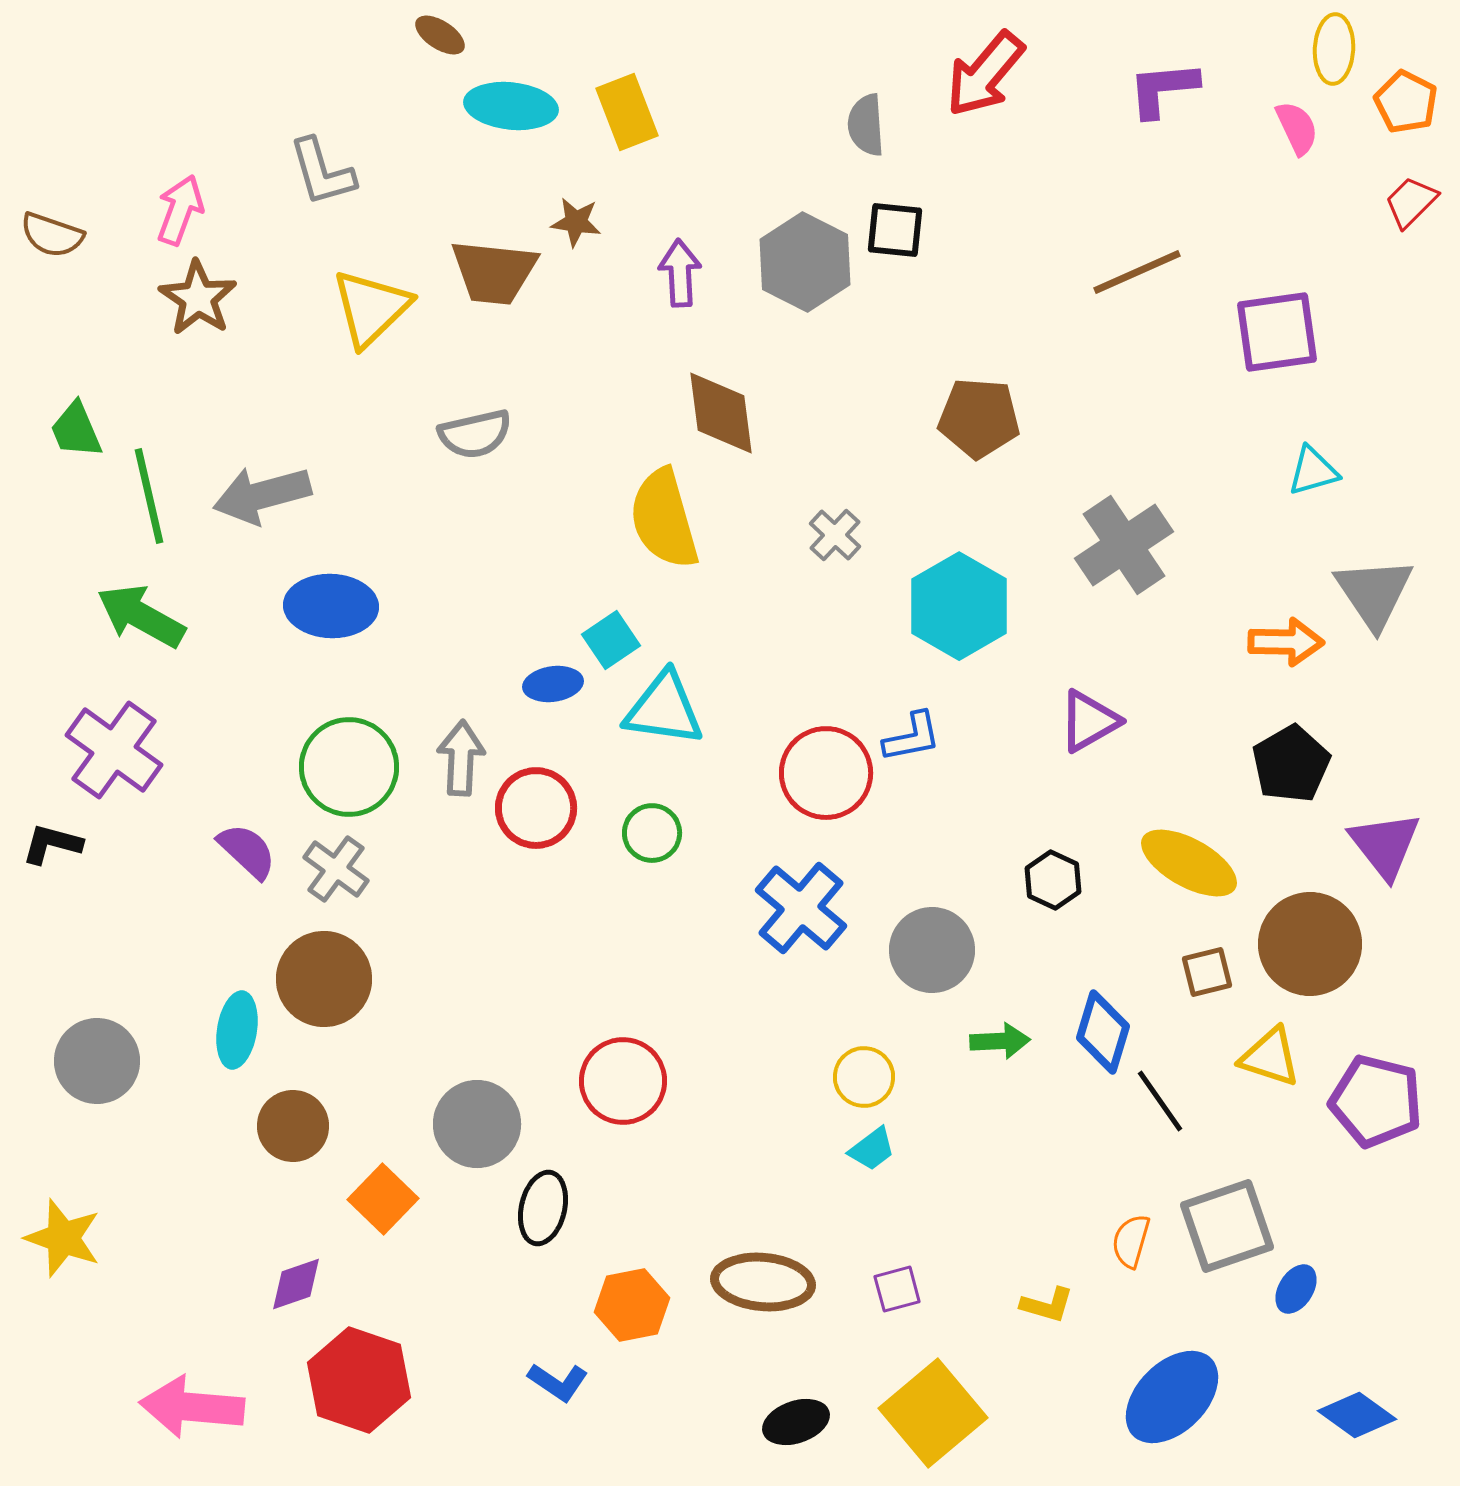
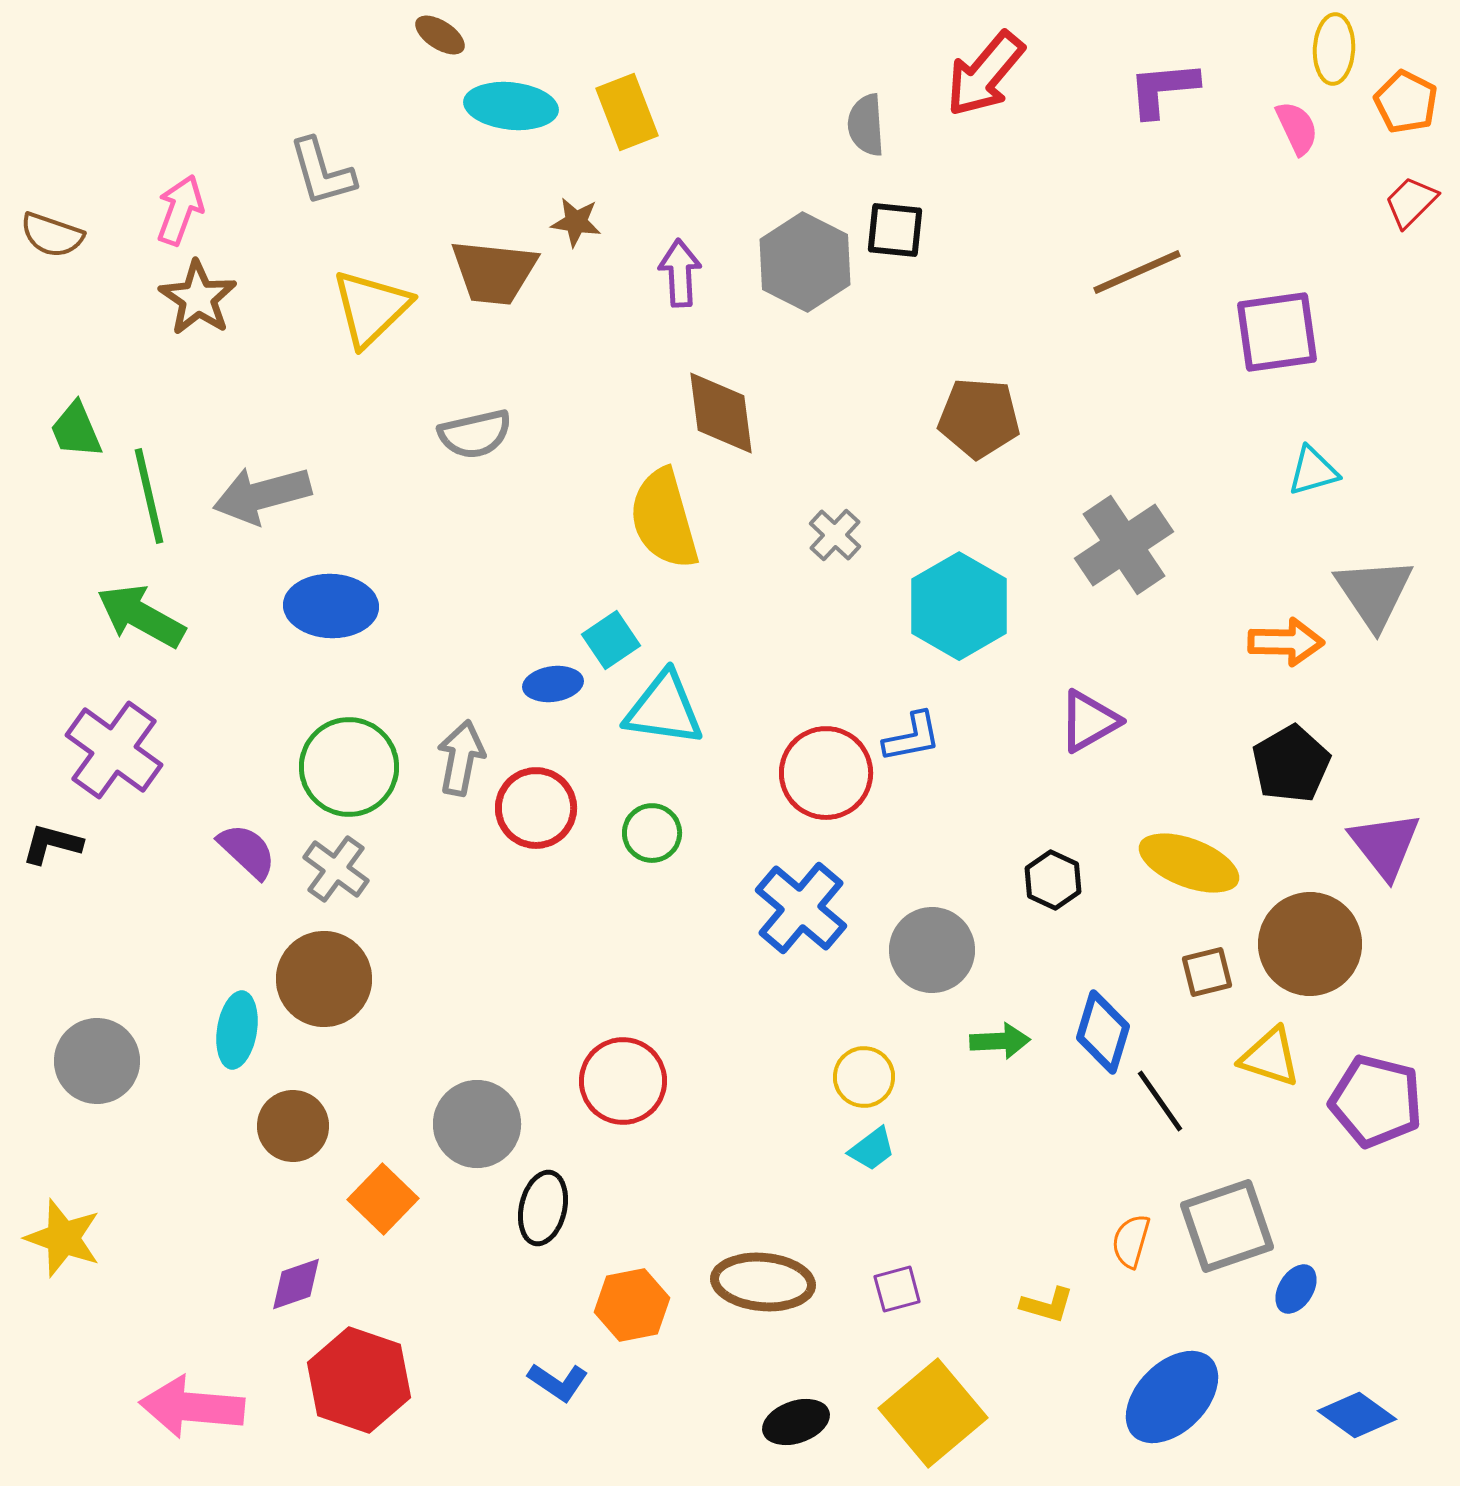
gray arrow at (461, 758): rotated 8 degrees clockwise
yellow ellipse at (1189, 863): rotated 8 degrees counterclockwise
